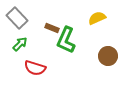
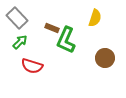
yellow semicircle: moved 2 px left; rotated 132 degrees clockwise
green arrow: moved 2 px up
brown circle: moved 3 px left, 2 px down
red semicircle: moved 3 px left, 2 px up
